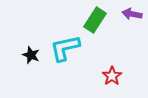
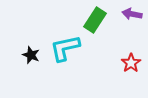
red star: moved 19 px right, 13 px up
